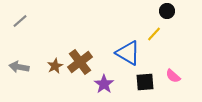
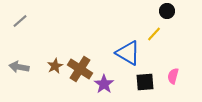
brown cross: moved 7 px down; rotated 20 degrees counterclockwise
pink semicircle: rotated 63 degrees clockwise
